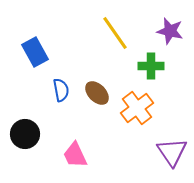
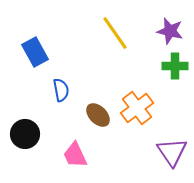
green cross: moved 24 px right
brown ellipse: moved 1 px right, 22 px down
